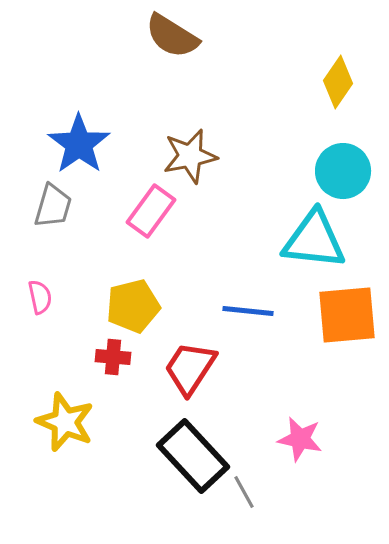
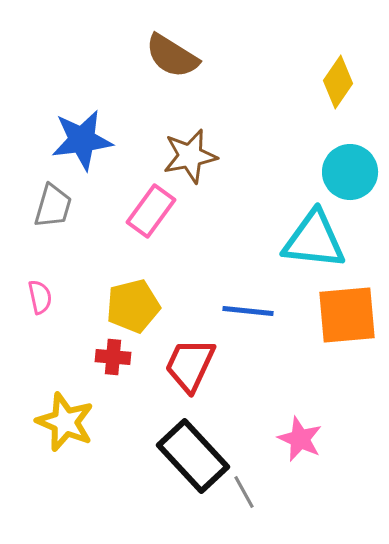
brown semicircle: moved 20 px down
blue star: moved 3 px right, 4 px up; rotated 28 degrees clockwise
cyan circle: moved 7 px right, 1 px down
red trapezoid: moved 3 px up; rotated 8 degrees counterclockwise
pink star: rotated 12 degrees clockwise
